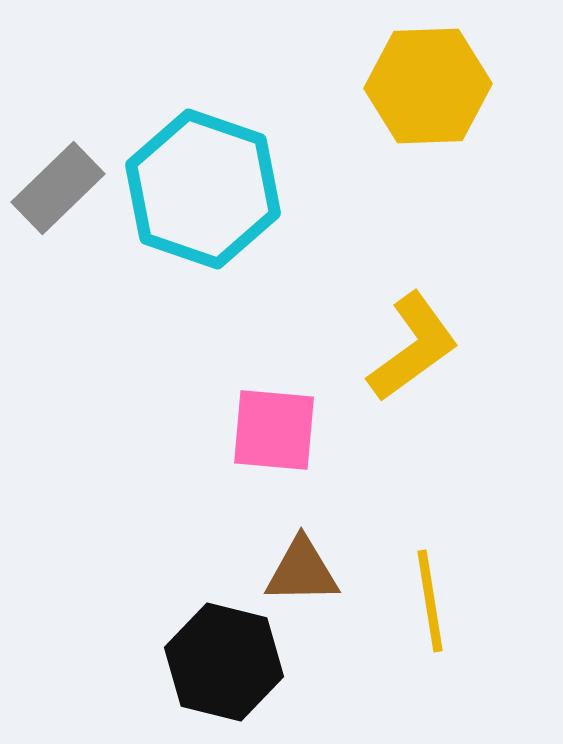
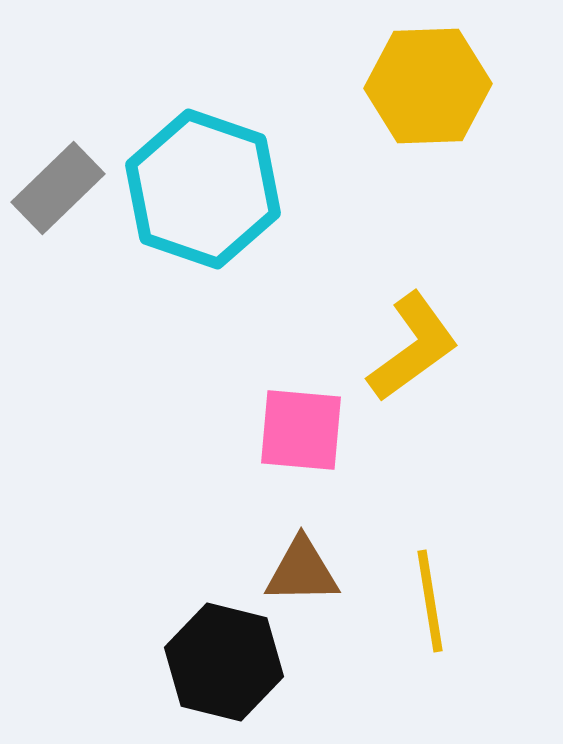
pink square: moved 27 px right
